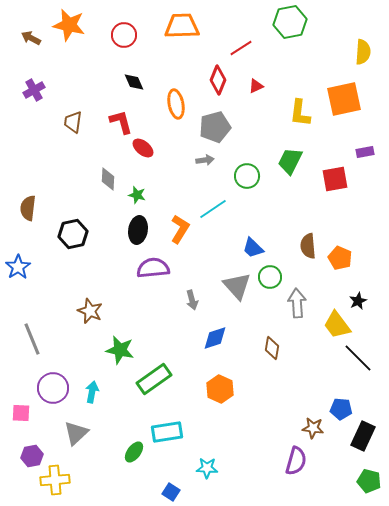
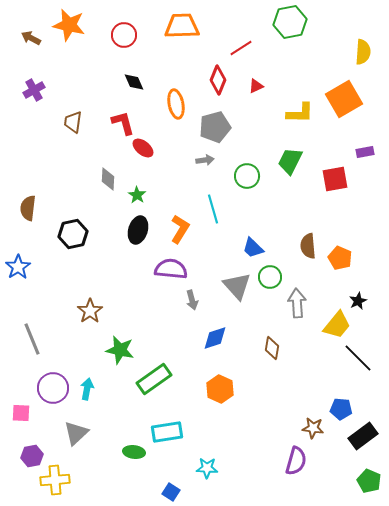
orange square at (344, 99): rotated 18 degrees counterclockwise
yellow L-shape at (300, 113): rotated 96 degrees counterclockwise
red L-shape at (121, 122): moved 2 px right, 1 px down
green star at (137, 195): rotated 18 degrees clockwise
cyan line at (213, 209): rotated 72 degrees counterclockwise
black ellipse at (138, 230): rotated 8 degrees clockwise
purple semicircle at (153, 268): moved 18 px right, 1 px down; rotated 12 degrees clockwise
brown star at (90, 311): rotated 15 degrees clockwise
yellow trapezoid at (337, 325): rotated 104 degrees counterclockwise
cyan arrow at (92, 392): moved 5 px left, 3 px up
black rectangle at (363, 436): rotated 28 degrees clockwise
green ellipse at (134, 452): rotated 60 degrees clockwise
green pentagon at (369, 481): rotated 10 degrees clockwise
